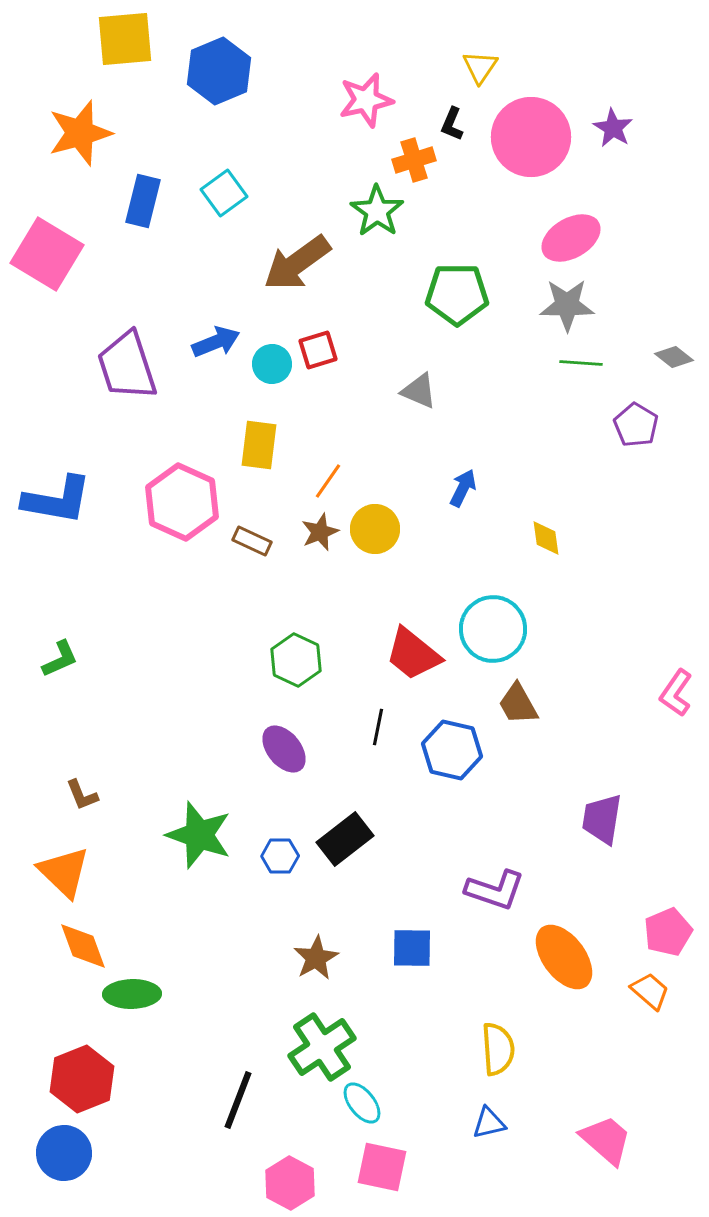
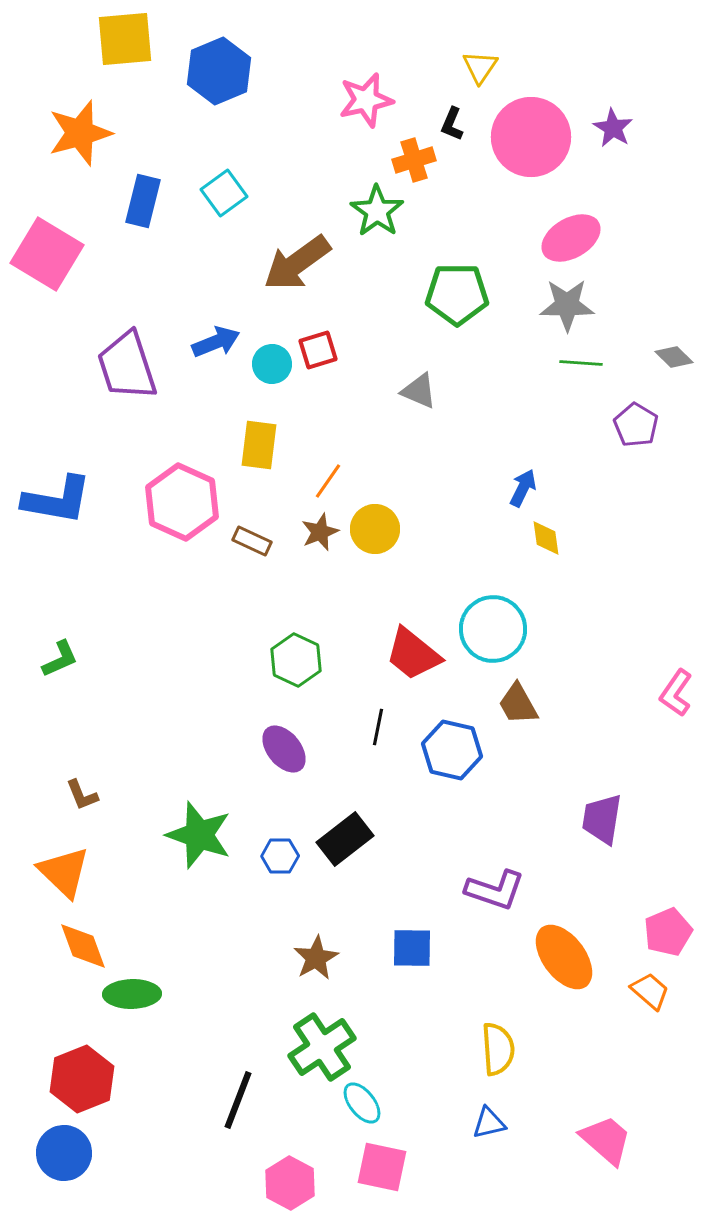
gray diamond at (674, 357): rotated 6 degrees clockwise
blue arrow at (463, 488): moved 60 px right
